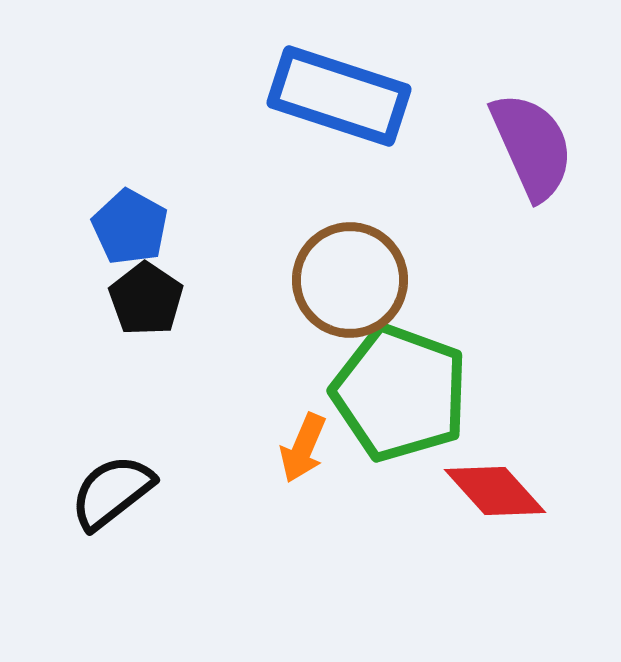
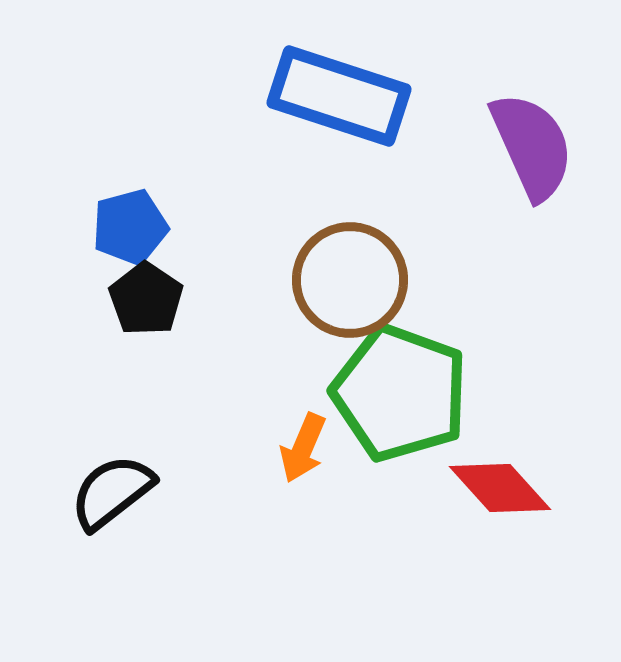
blue pentagon: rotated 28 degrees clockwise
red diamond: moved 5 px right, 3 px up
